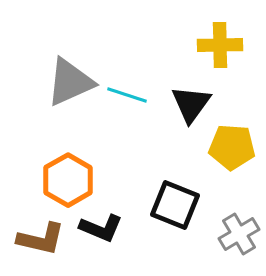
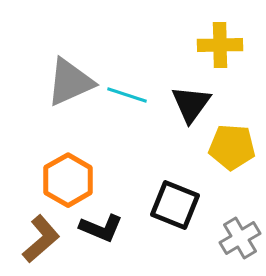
gray cross: moved 1 px right, 4 px down
brown L-shape: rotated 54 degrees counterclockwise
